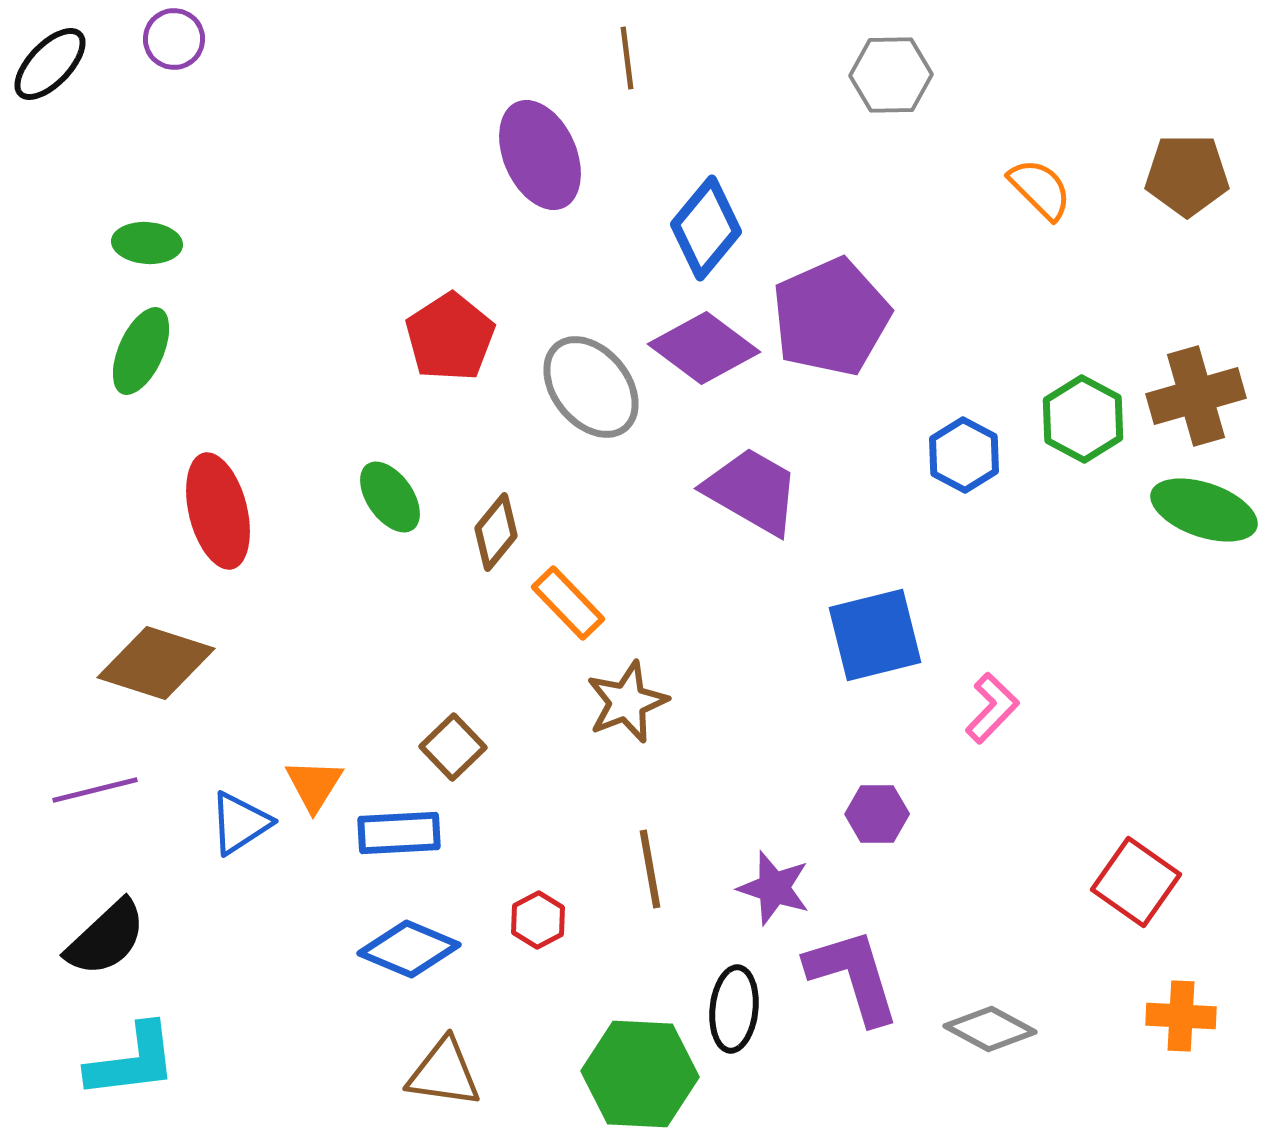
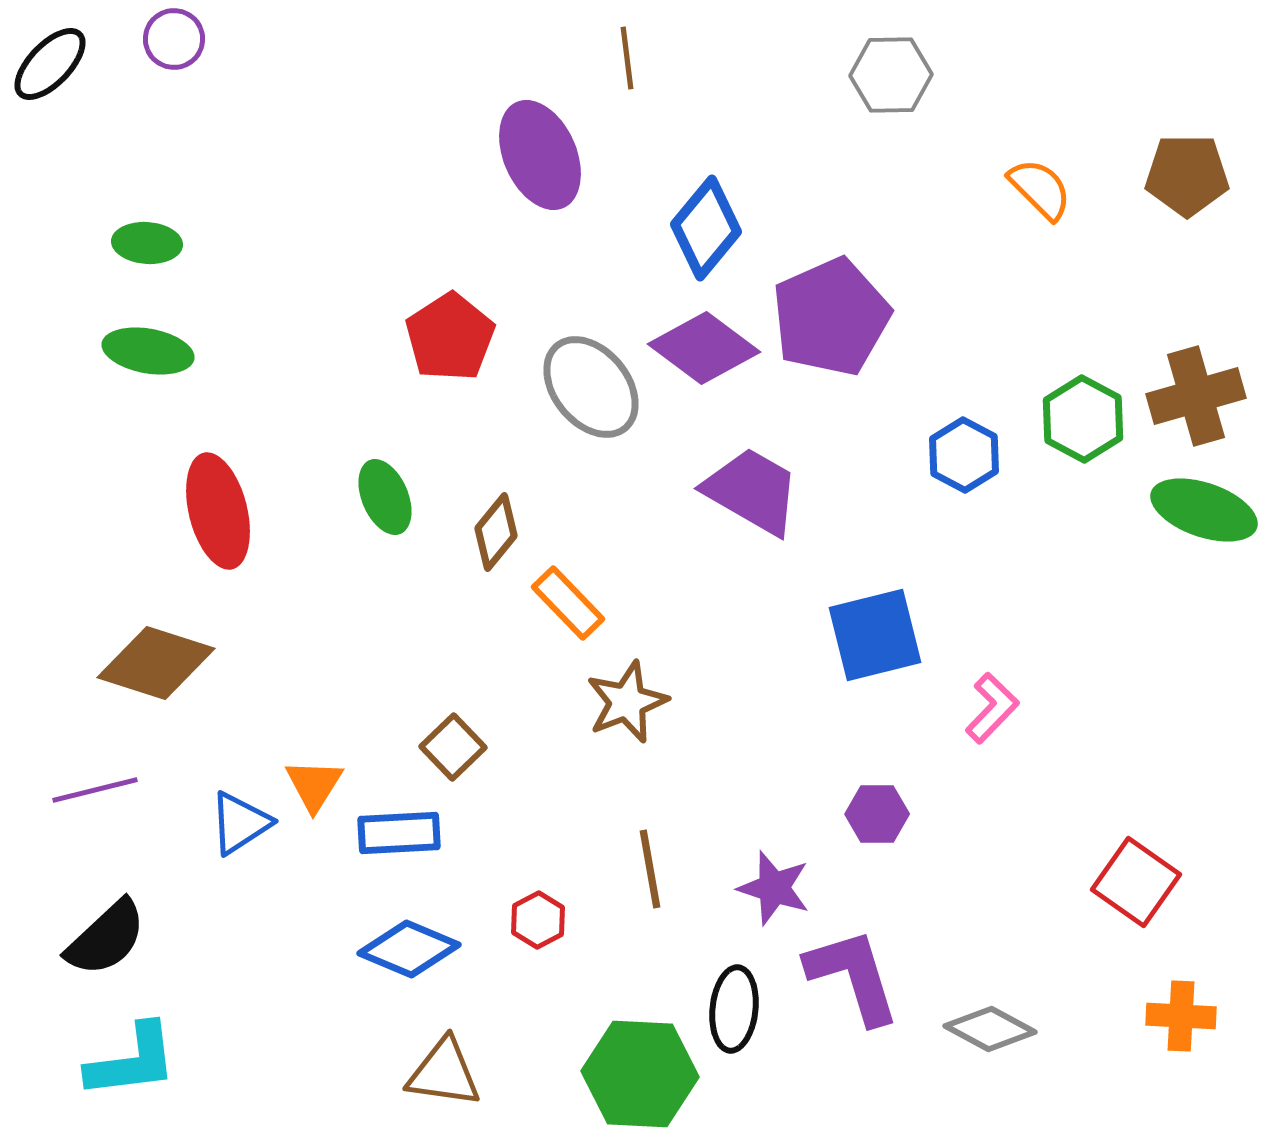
green ellipse at (141, 351): moved 7 px right; rotated 76 degrees clockwise
green ellipse at (390, 497): moved 5 px left; rotated 12 degrees clockwise
